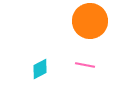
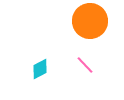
pink line: rotated 36 degrees clockwise
